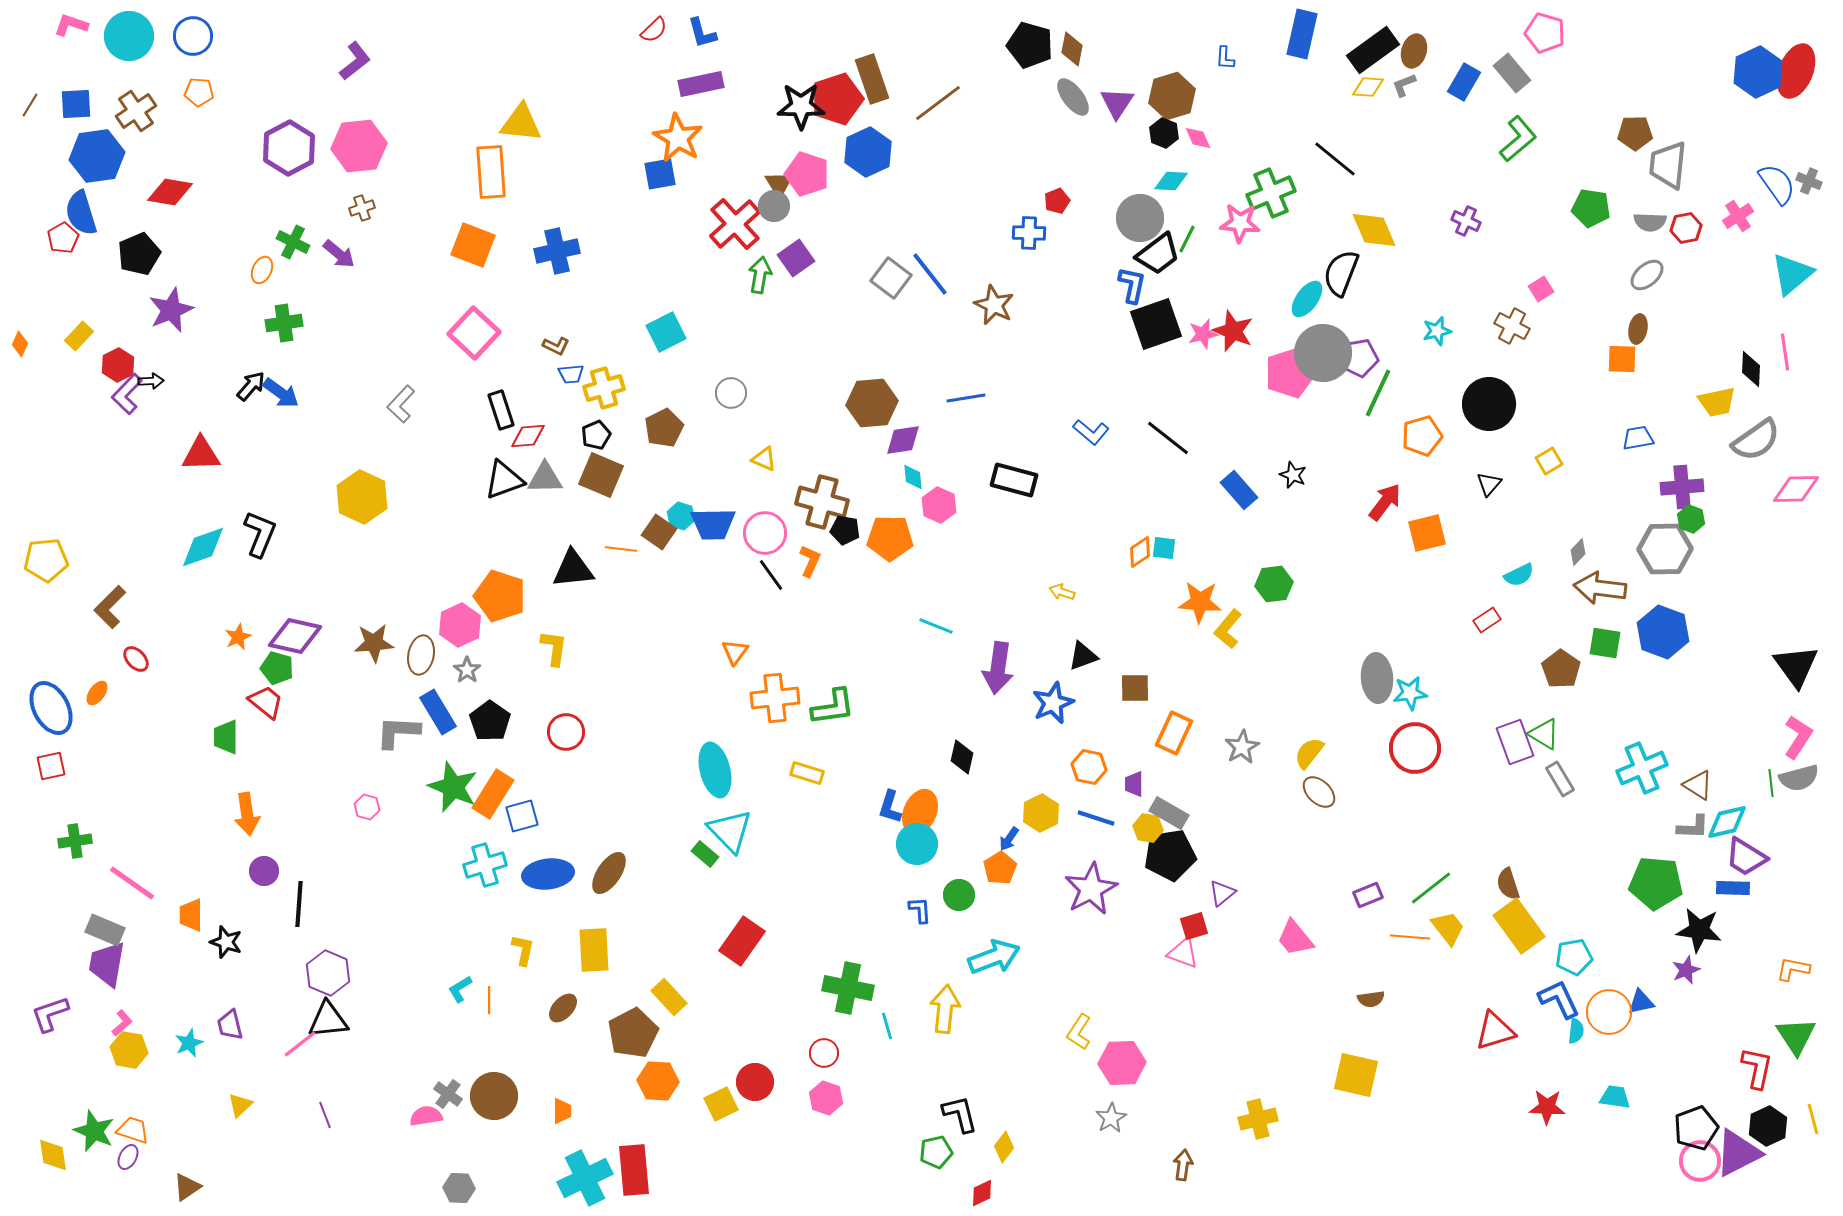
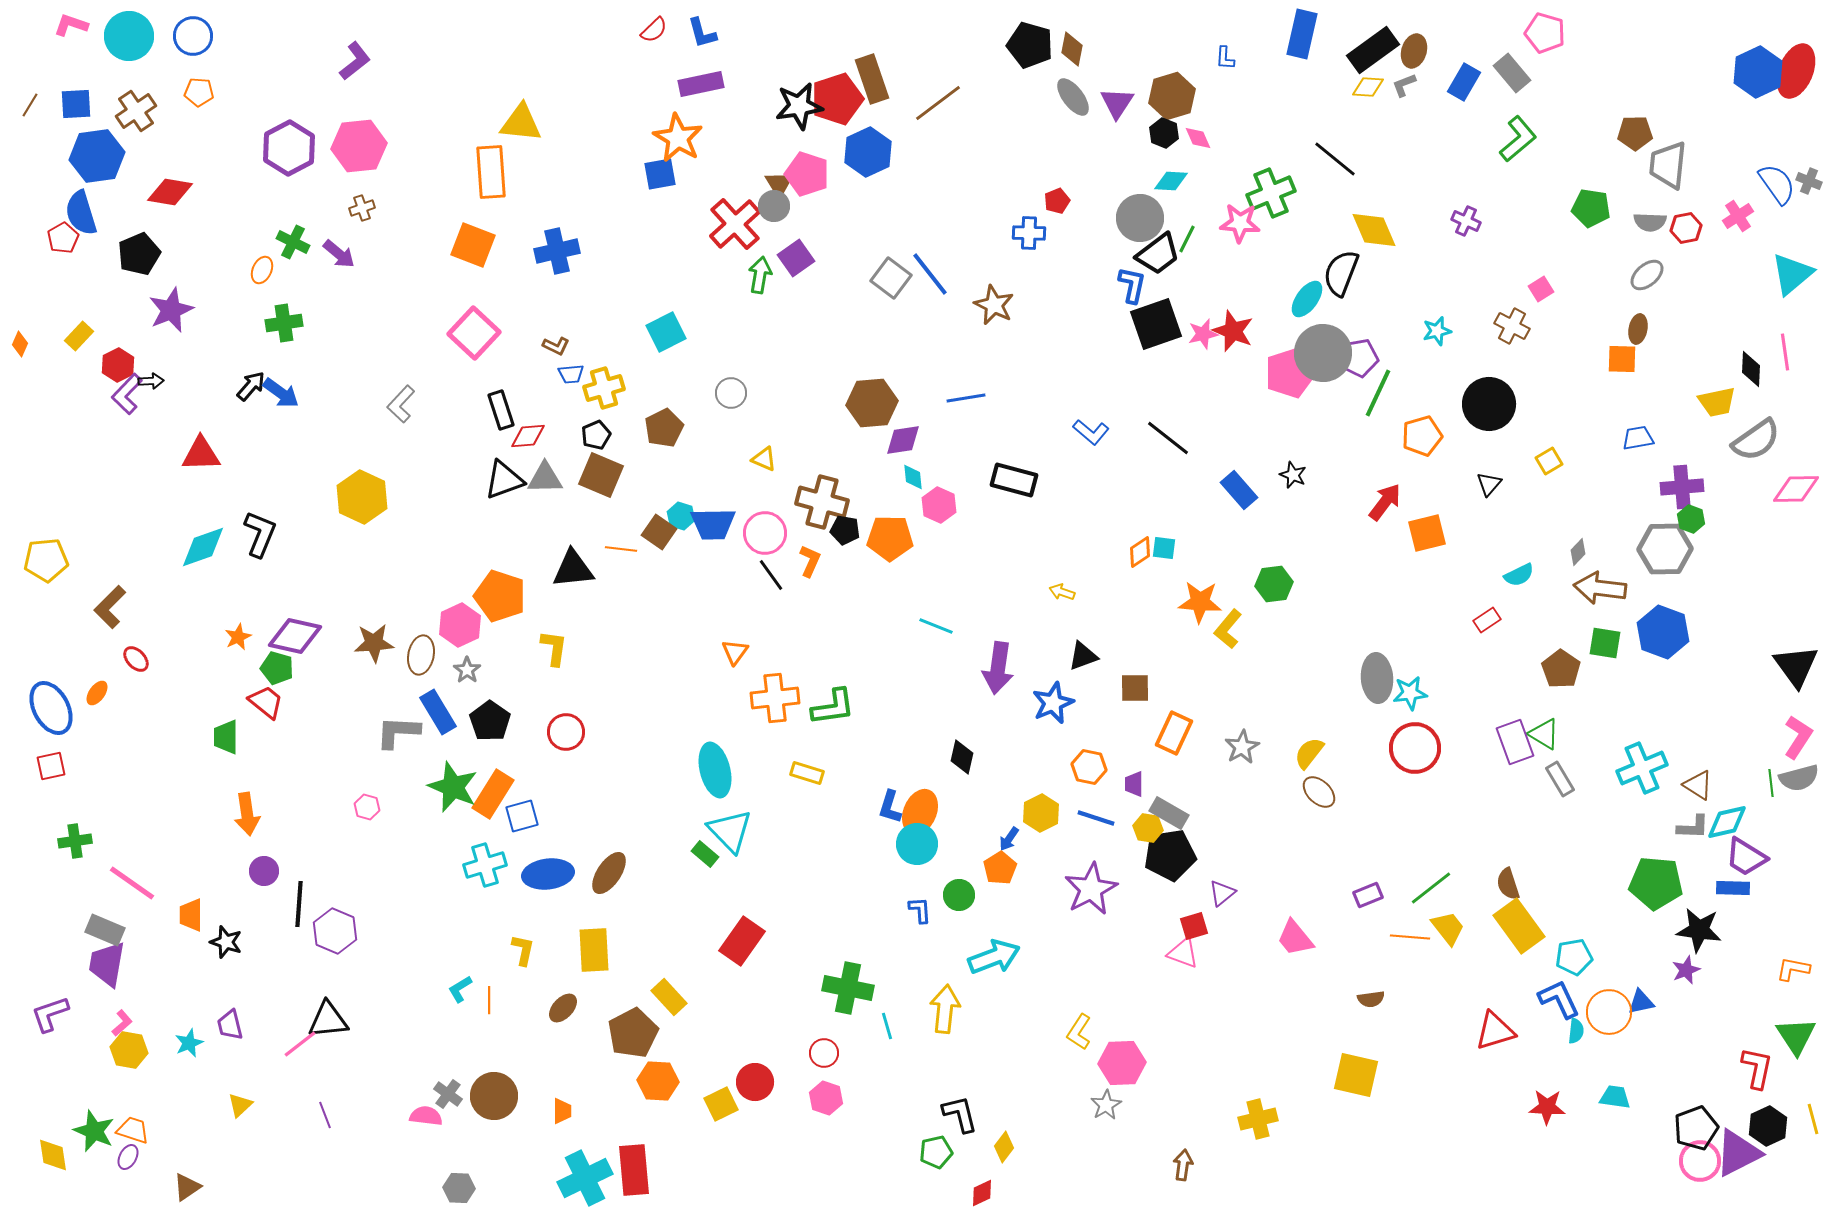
black star at (801, 106): moved 2 px left; rotated 9 degrees counterclockwise
purple hexagon at (328, 973): moved 7 px right, 42 px up
pink semicircle at (426, 1116): rotated 16 degrees clockwise
gray star at (1111, 1118): moved 5 px left, 13 px up
